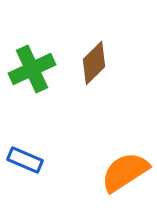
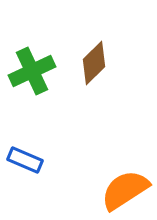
green cross: moved 2 px down
orange semicircle: moved 18 px down
